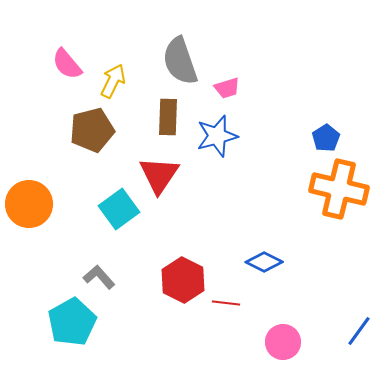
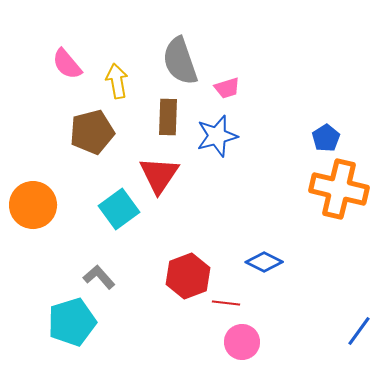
yellow arrow: moved 4 px right; rotated 36 degrees counterclockwise
brown pentagon: moved 2 px down
orange circle: moved 4 px right, 1 px down
red hexagon: moved 5 px right, 4 px up; rotated 12 degrees clockwise
cyan pentagon: rotated 12 degrees clockwise
pink circle: moved 41 px left
